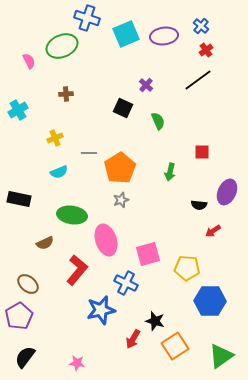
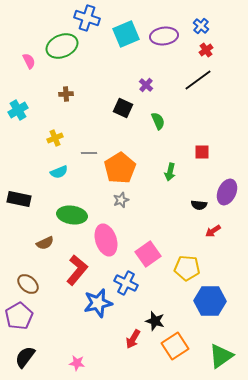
pink square at (148, 254): rotated 20 degrees counterclockwise
blue star at (101, 310): moved 3 px left, 7 px up
